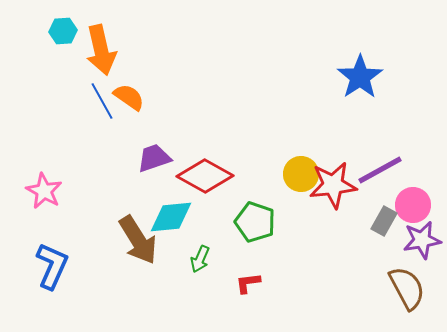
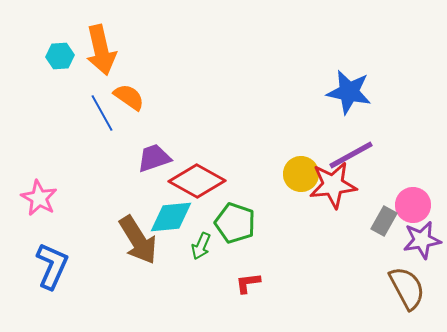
cyan hexagon: moved 3 px left, 25 px down
blue star: moved 11 px left, 15 px down; rotated 27 degrees counterclockwise
blue line: moved 12 px down
purple line: moved 29 px left, 15 px up
red diamond: moved 8 px left, 5 px down
pink star: moved 5 px left, 7 px down
green pentagon: moved 20 px left, 1 px down
green arrow: moved 1 px right, 13 px up
